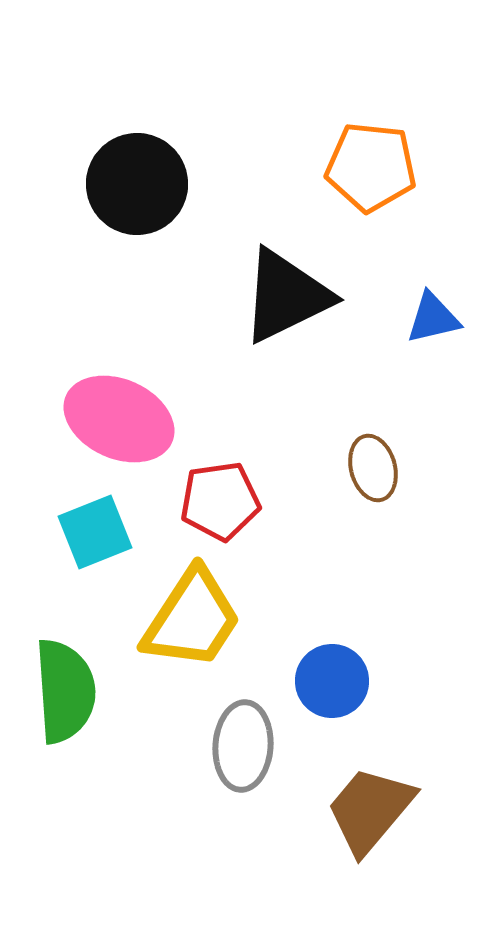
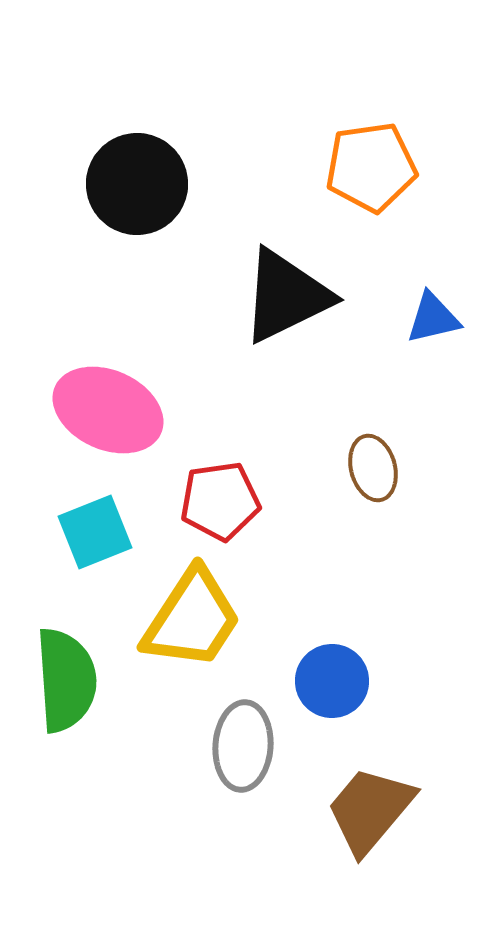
orange pentagon: rotated 14 degrees counterclockwise
pink ellipse: moved 11 px left, 9 px up
green semicircle: moved 1 px right, 11 px up
